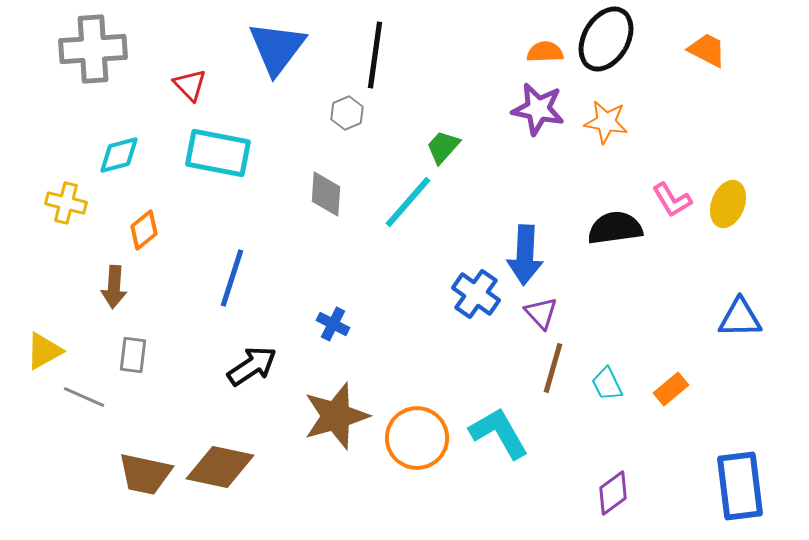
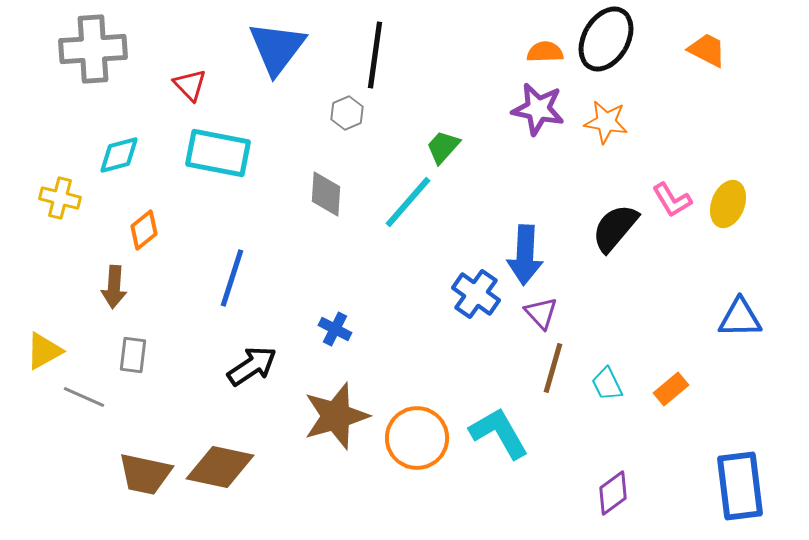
yellow cross at (66, 203): moved 6 px left, 5 px up
black semicircle at (615, 228): rotated 42 degrees counterclockwise
blue cross at (333, 324): moved 2 px right, 5 px down
